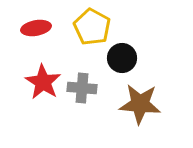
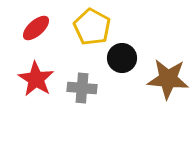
red ellipse: rotated 32 degrees counterclockwise
red star: moved 7 px left, 3 px up
brown star: moved 28 px right, 25 px up
